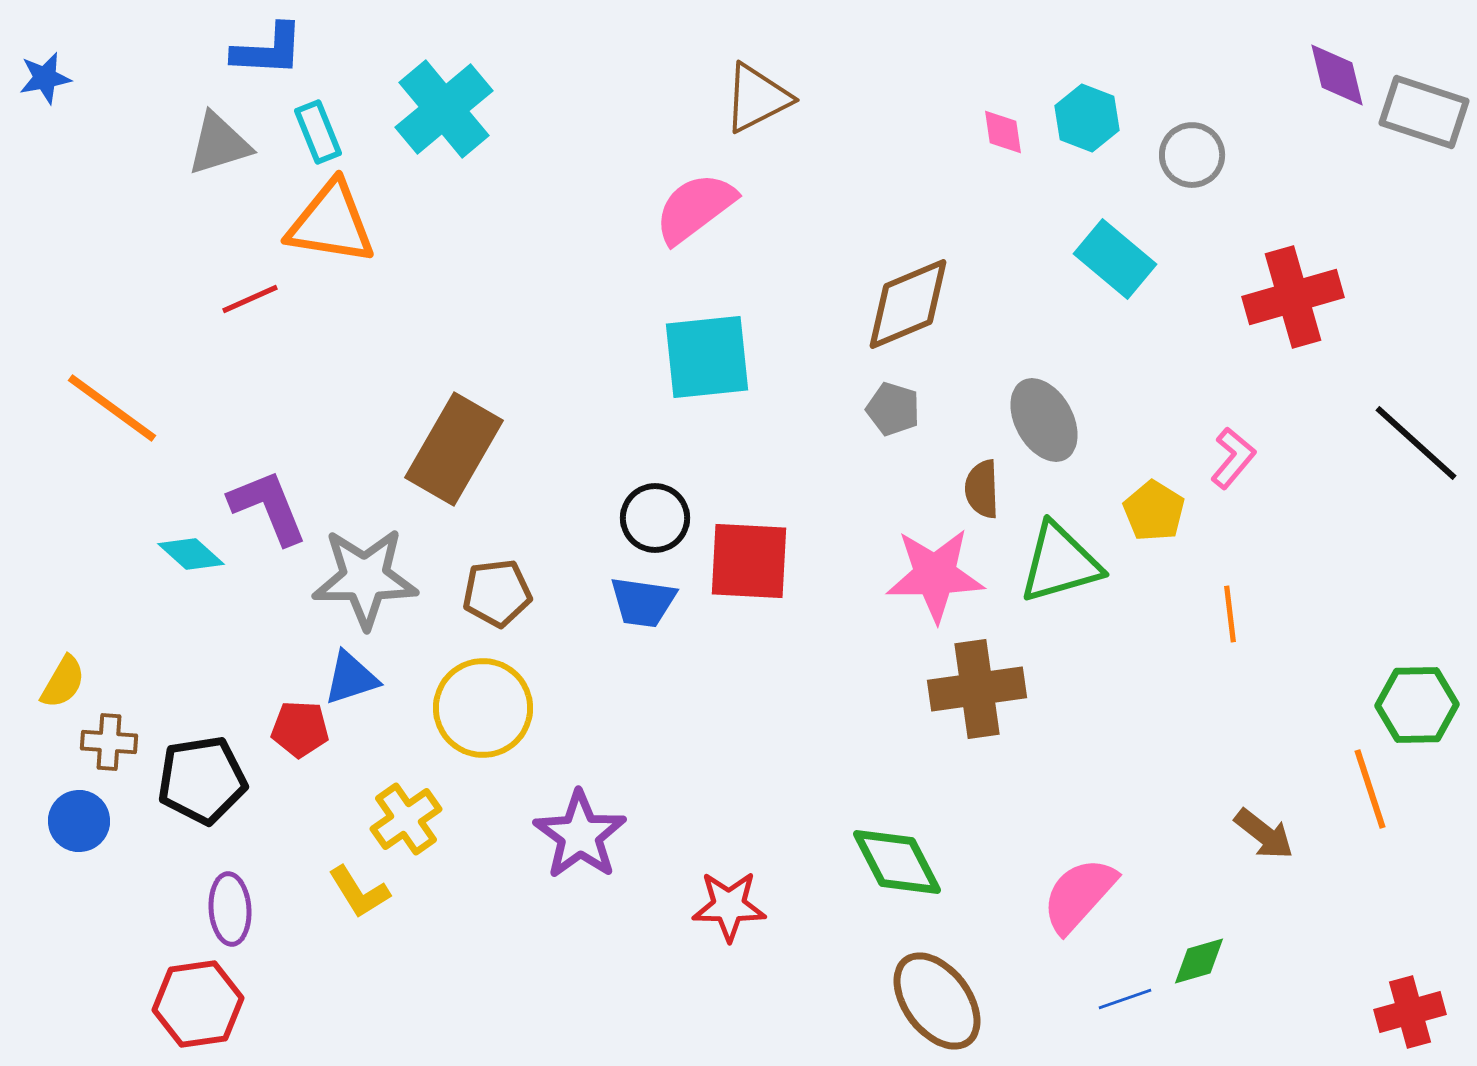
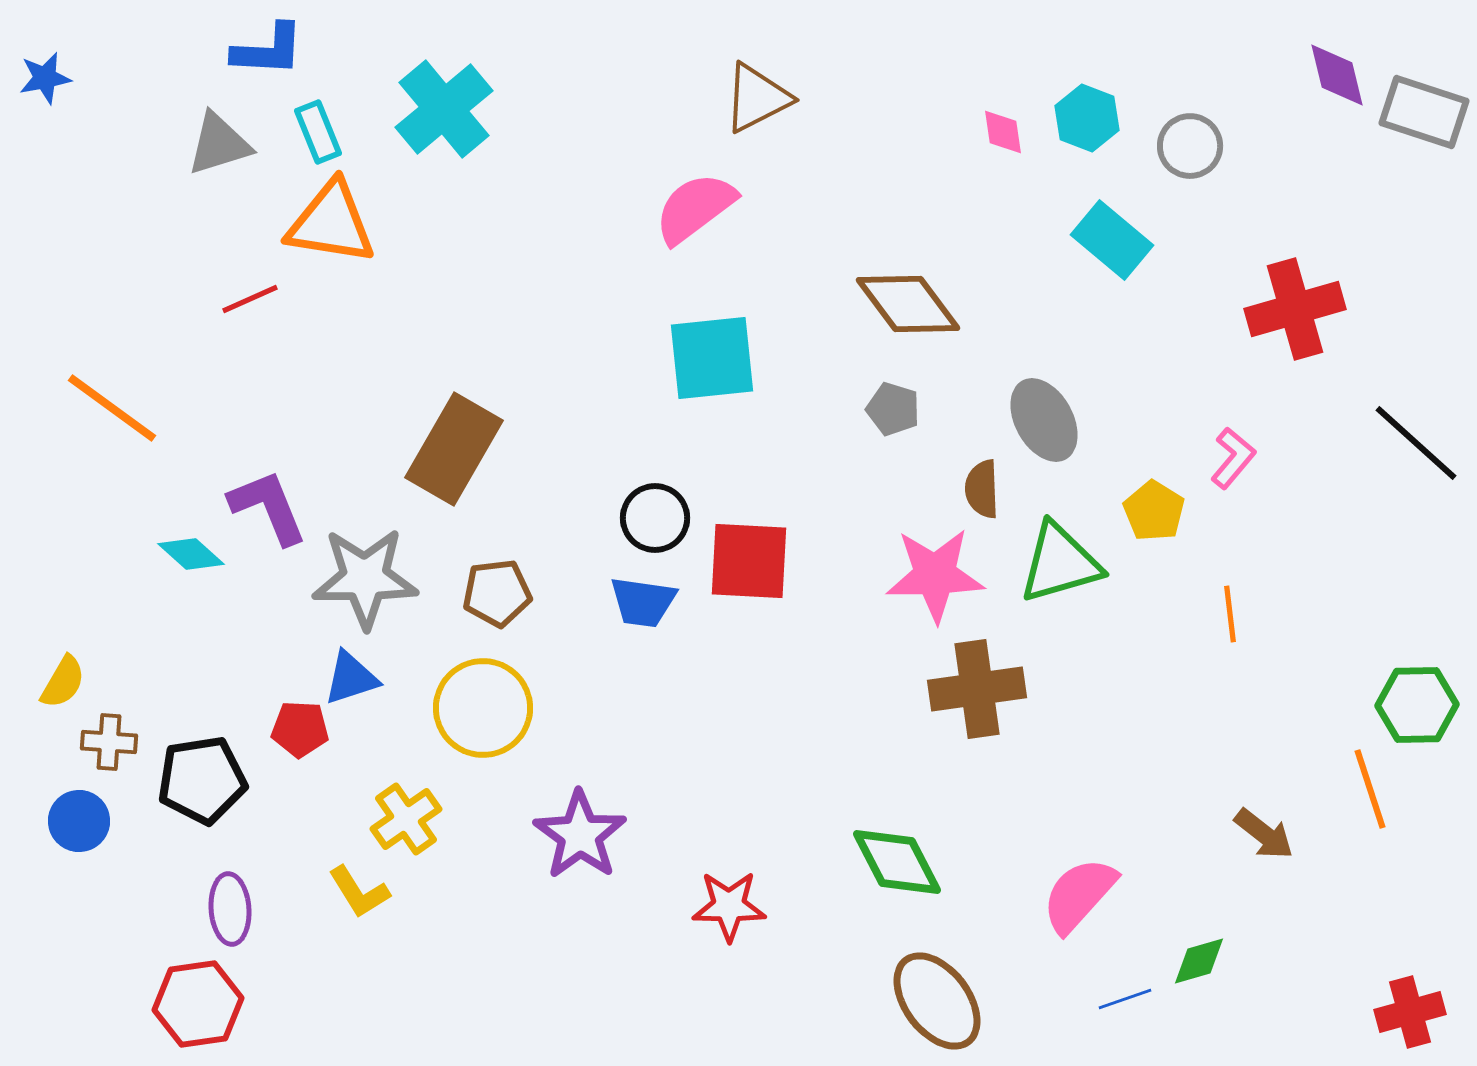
gray circle at (1192, 155): moved 2 px left, 9 px up
cyan rectangle at (1115, 259): moved 3 px left, 19 px up
red cross at (1293, 297): moved 2 px right, 12 px down
brown diamond at (908, 304): rotated 76 degrees clockwise
cyan square at (707, 357): moved 5 px right, 1 px down
